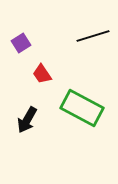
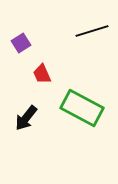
black line: moved 1 px left, 5 px up
red trapezoid: rotated 10 degrees clockwise
black arrow: moved 1 px left, 2 px up; rotated 8 degrees clockwise
